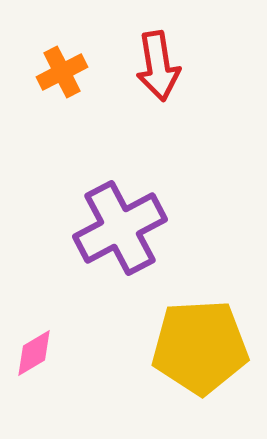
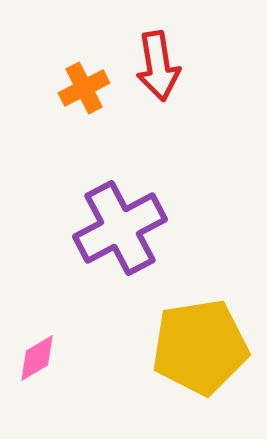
orange cross: moved 22 px right, 16 px down
yellow pentagon: rotated 6 degrees counterclockwise
pink diamond: moved 3 px right, 5 px down
